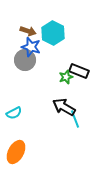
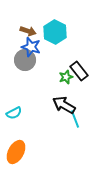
cyan hexagon: moved 2 px right, 1 px up
black rectangle: rotated 30 degrees clockwise
black arrow: moved 2 px up
